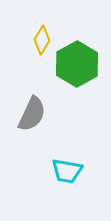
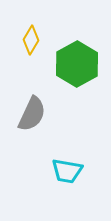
yellow diamond: moved 11 px left
